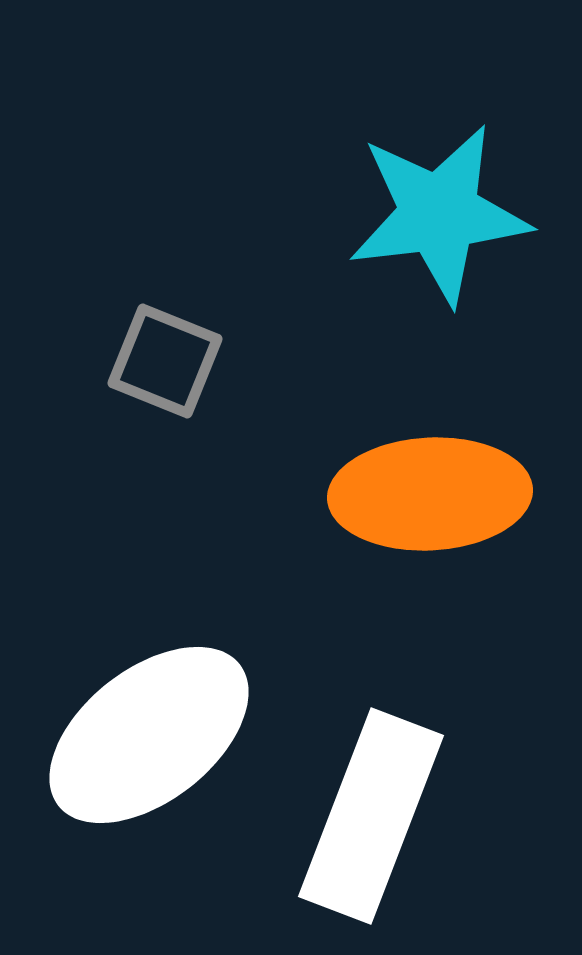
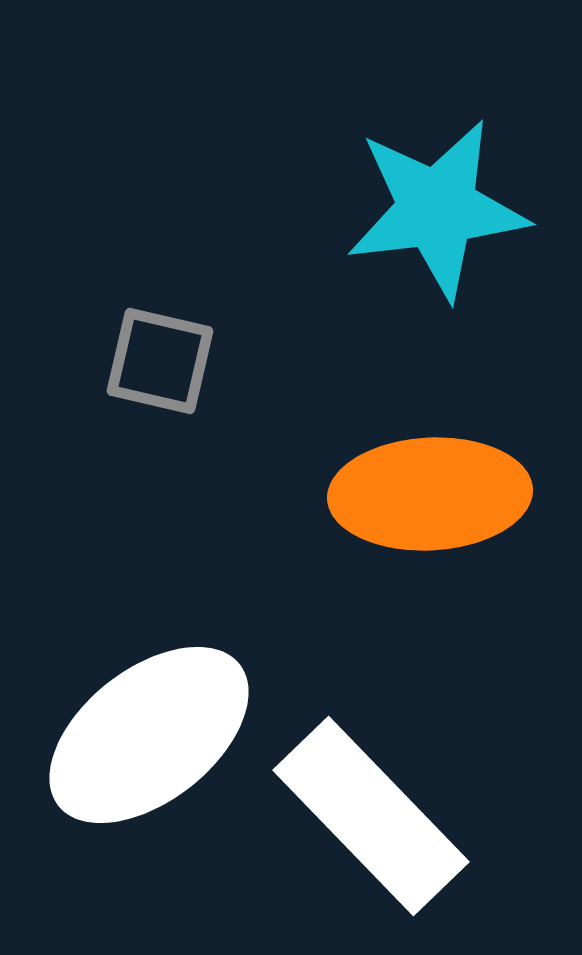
cyan star: moved 2 px left, 5 px up
gray square: moved 5 px left; rotated 9 degrees counterclockwise
white rectangle: rotated 65 degrees counterclockwise
